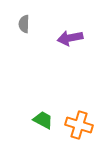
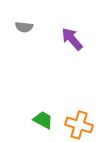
gray semicircle: moved 3 px down; rotated 84 degrees counterclockwise
purple arrow: moved 2 px right, 1 px down; rotated 60 degrees clockwise
